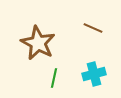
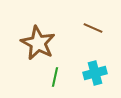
cyan cross: moved 1 px right, 1 px up
green line: moved 1 px right, 1 px up
